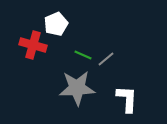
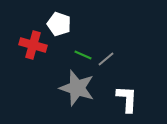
white pentagon: moved 3 px right; rotated 30 degrees counterclockwise
gray star: rotated 21 degrees clockwise
